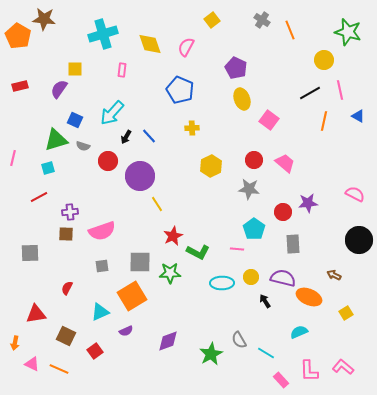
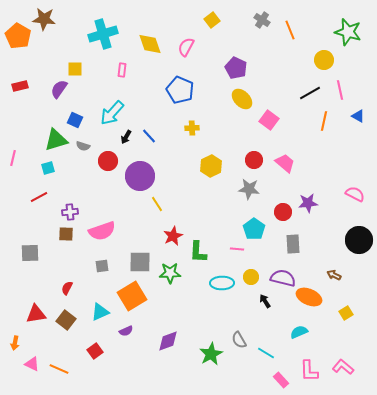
yellow ellipse at (242, 99): rotated 25 degrees counterclockwise
green L-shape at (198, 252): rotated 65 degrees clockwise
brown square at (66, 336): moved 16 px up; rotated 12 degrees clockwise
